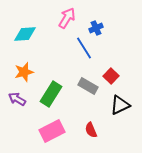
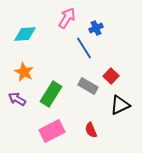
orange star: rotated 30 degrees counterclockwise
